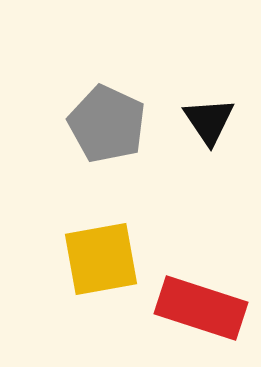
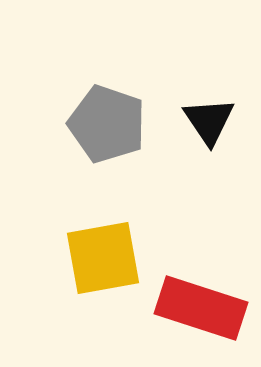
gray pentagon: rotated 6 degrees counterclockwise
yellow square: moved 2 px right, 1 px up
